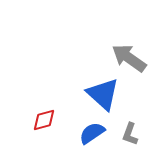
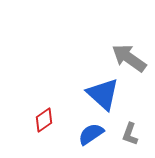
red diamond: rotated 20 degrees counterclockwise
blue semicircle: moved 1 px left, 1 px down
